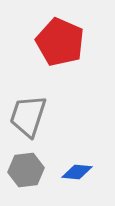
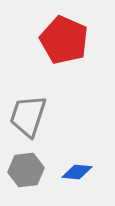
red pentagon: moved 4 px right, 2 px up
